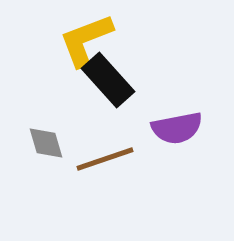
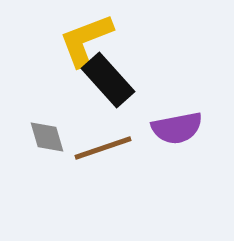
gray diamond: moved 1 px right, 6 px up
brown line: moved 2 px left, 11 px up
